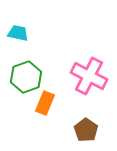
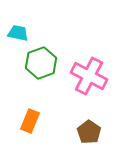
green hexagon: moved 15 px right, 14 px up
orange rectangle: moved 15 px left, 18 px down
brown pentagon: moved 3 px right, 2 px down
